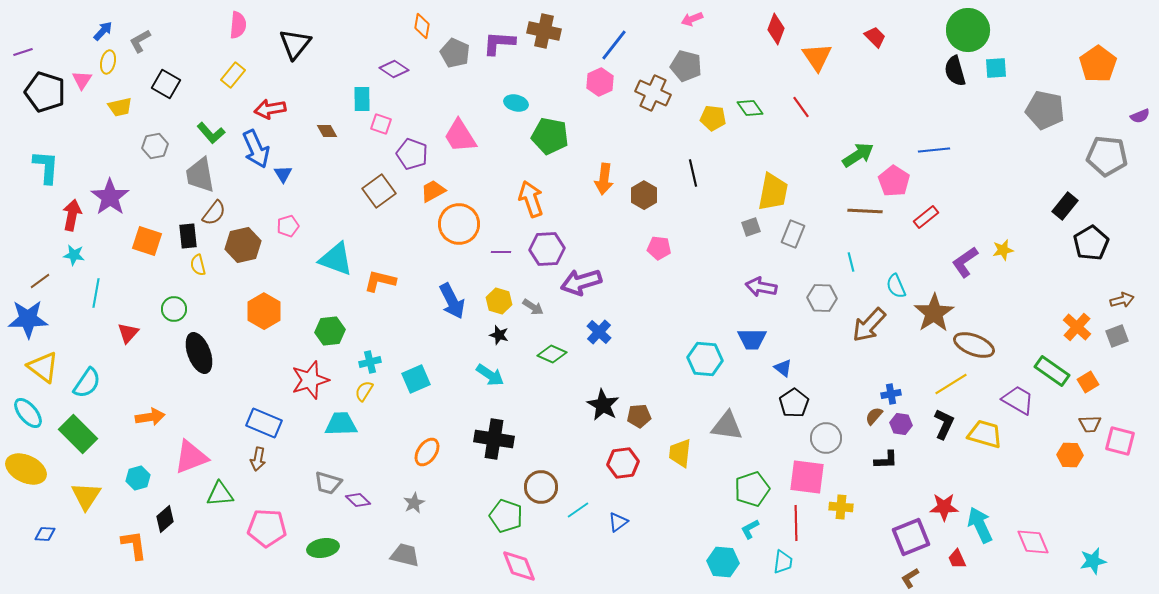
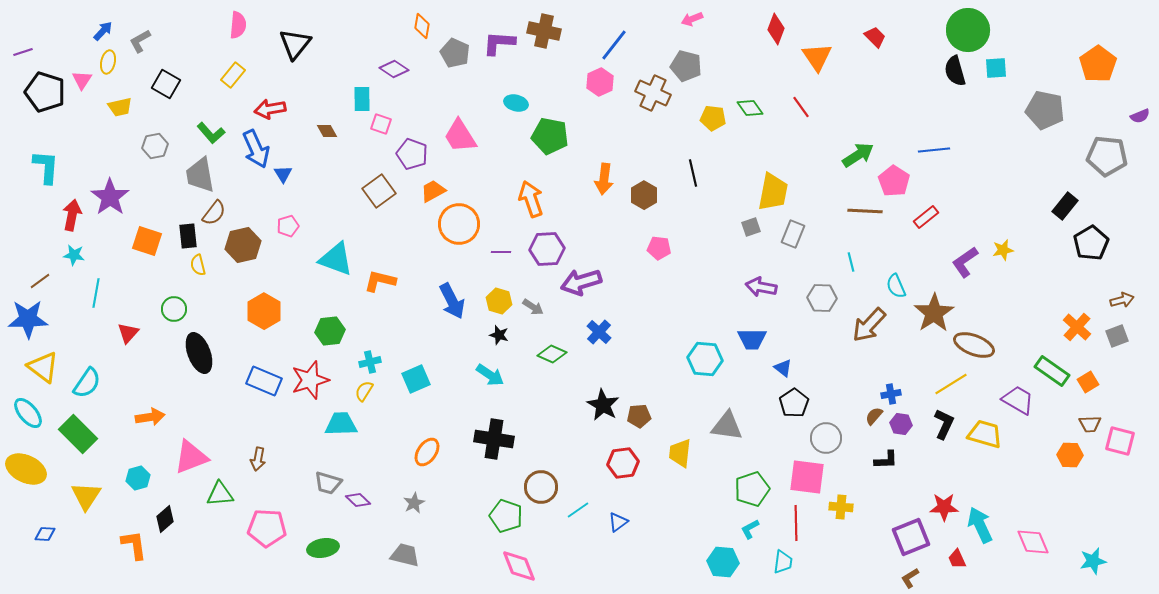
blue rectangle at (264, 423): moved 42 px up
